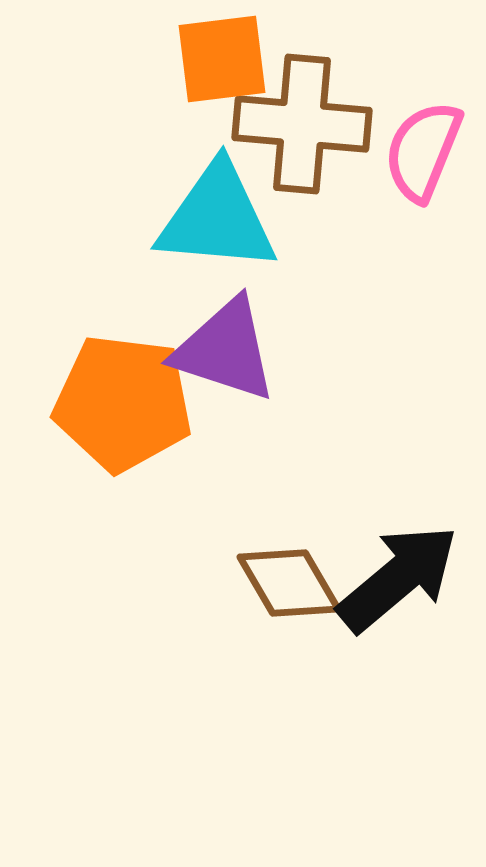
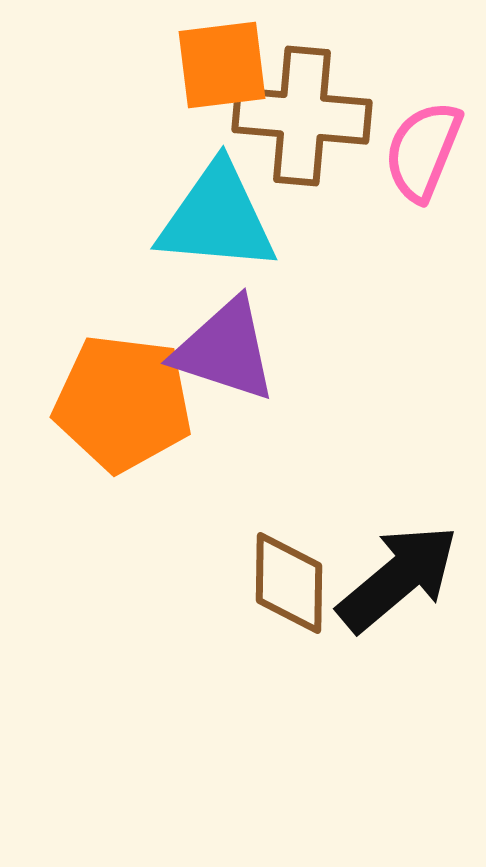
orange square: moved 6 px down
brown cross: moved 8 px up
brown diamond: rotated 31 degrees clockwise
